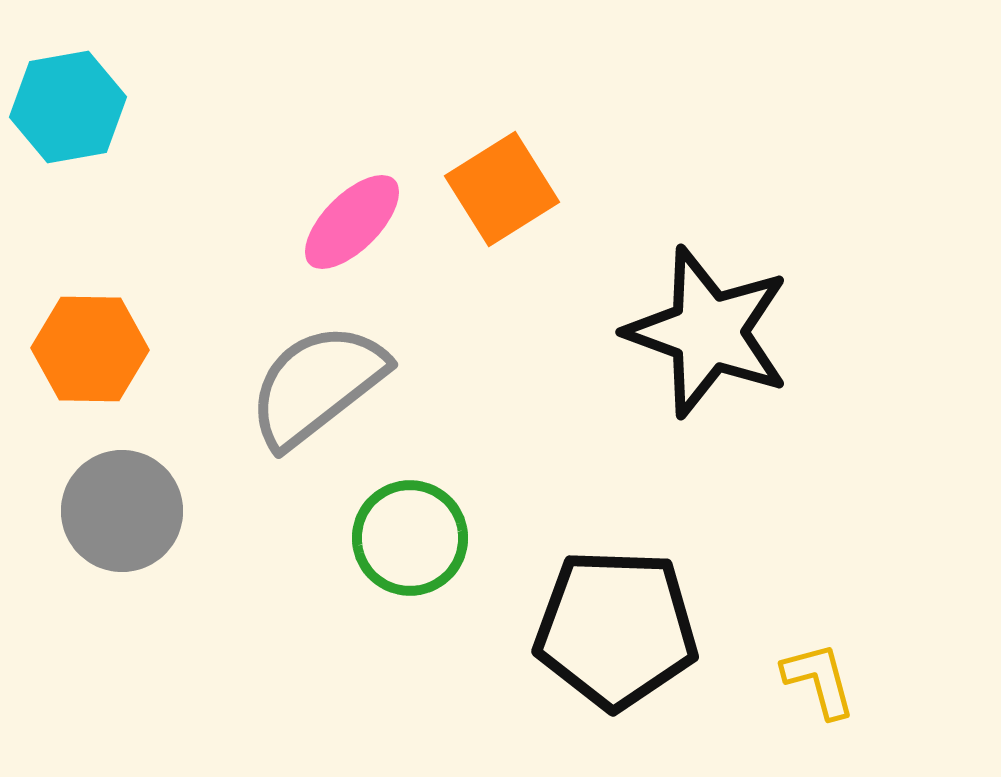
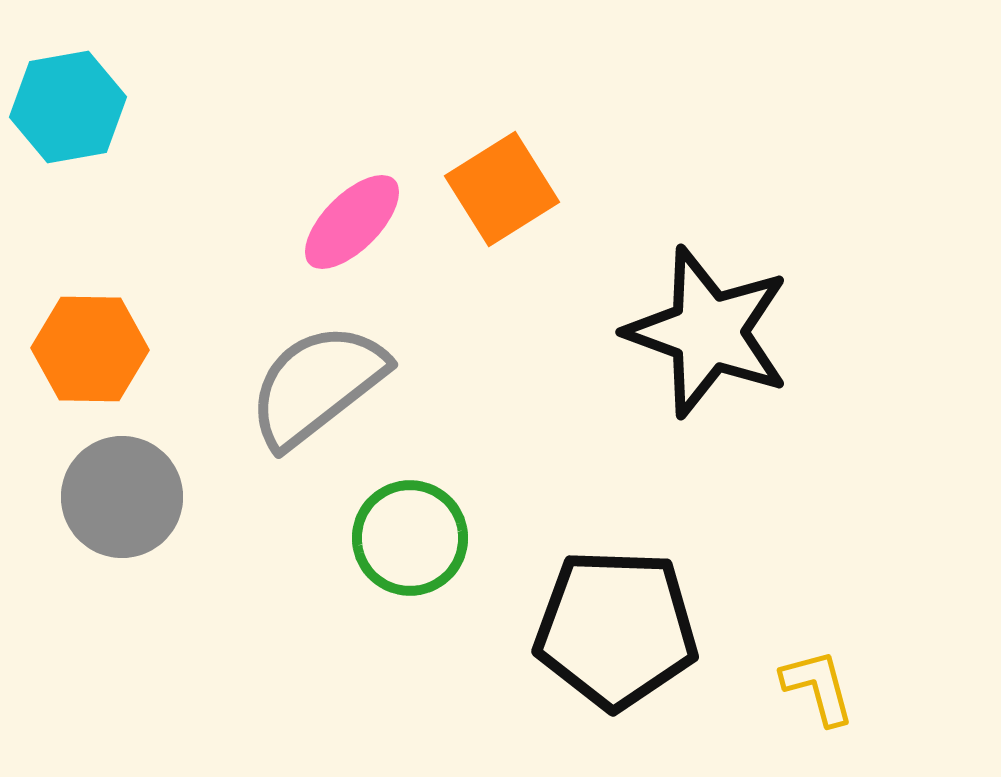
gray circle: moved 14 px up
yellow L-shape: moved 1 px left, 7 px down
